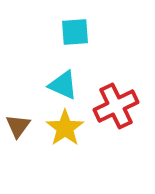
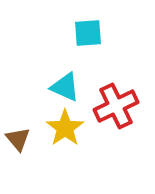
cyan square: moved 13 px right, 1 px down
cyan triangle: moved 2 px right, 2 px down
brown triangle: moved 13 px down; rotated 16 degrees counterclockwise
